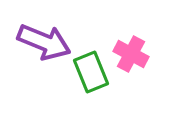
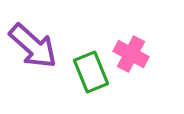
purple arrow: moved 11 px left, 4 px down; rotated 20 degrees clockwise
